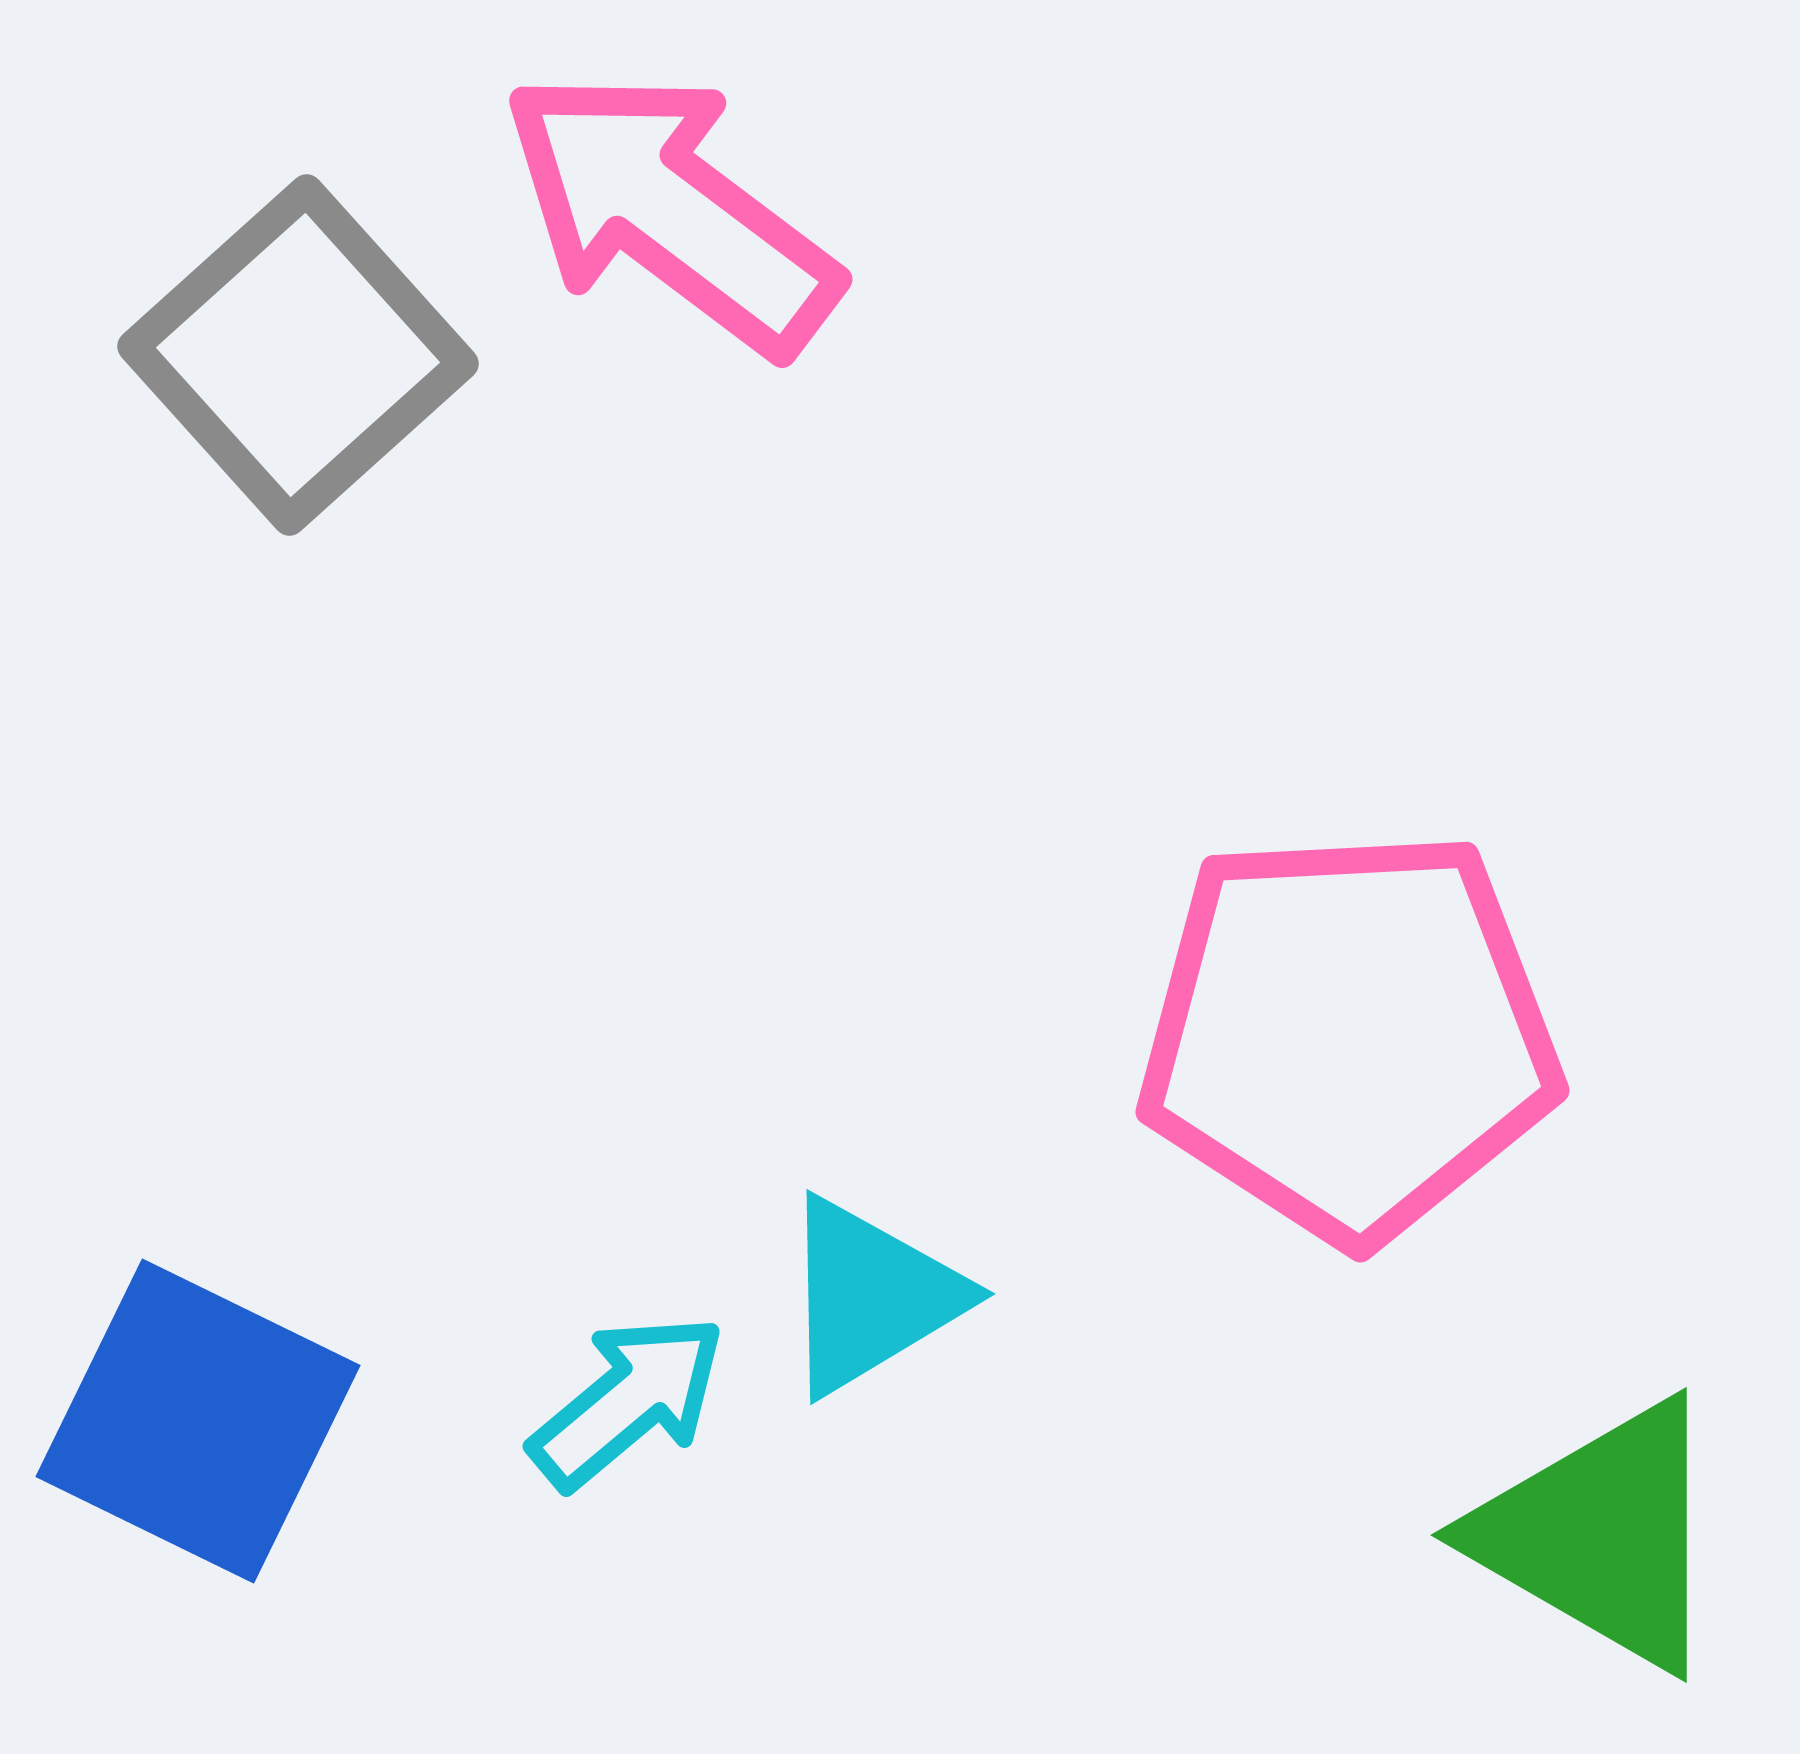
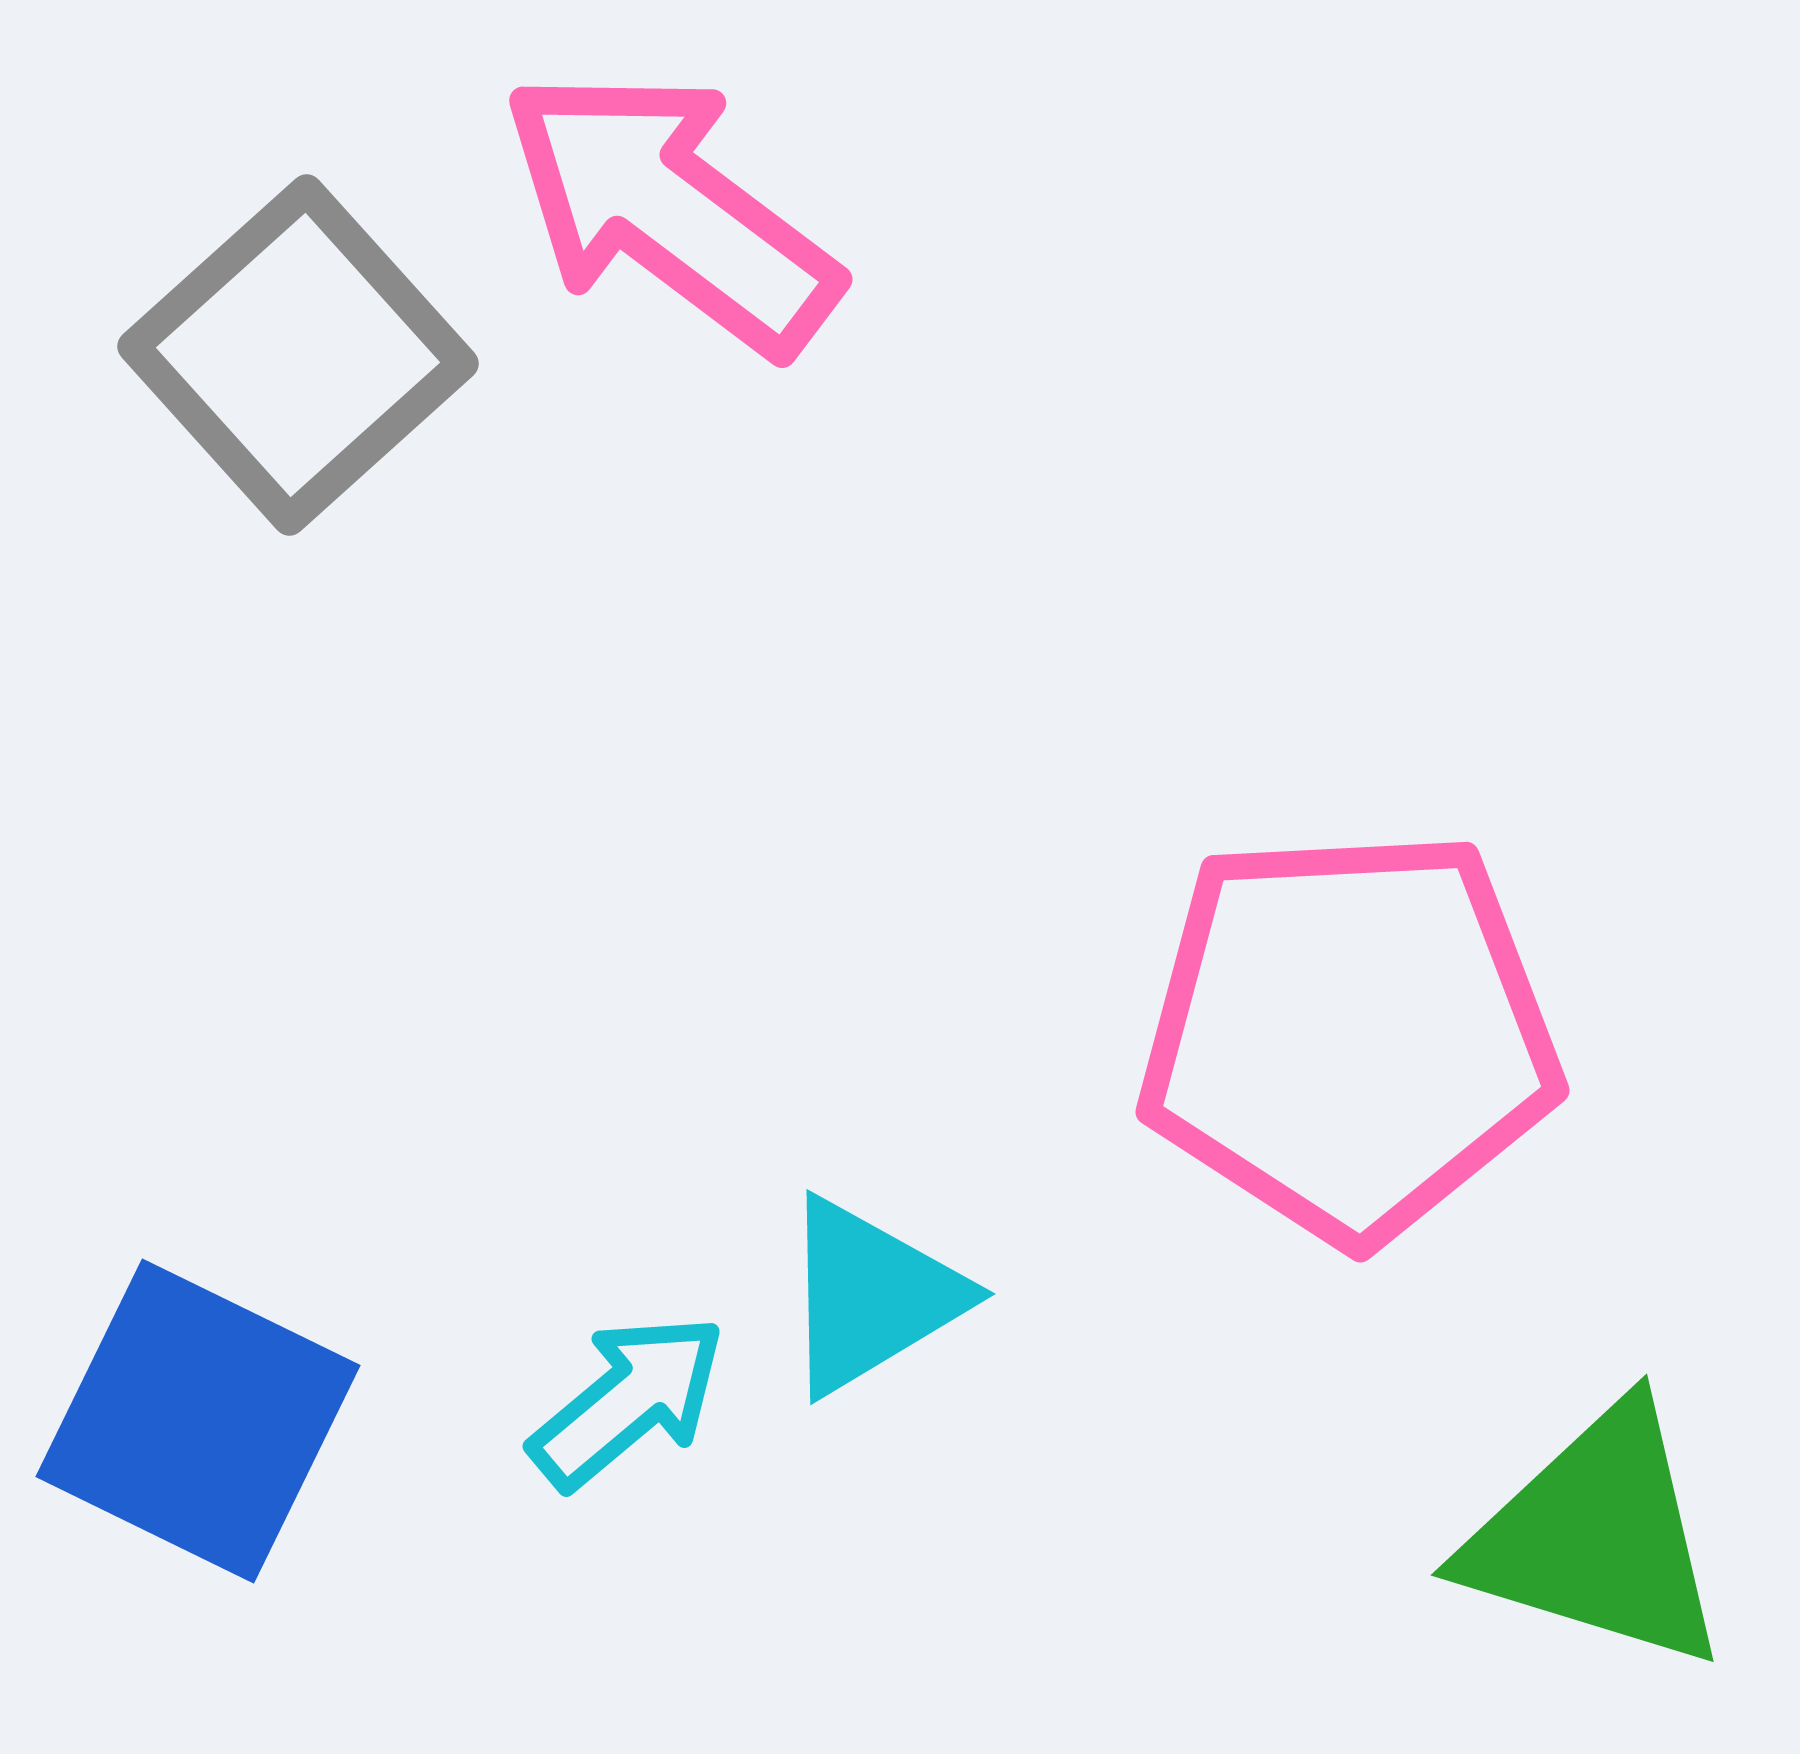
green triangle: moved 4 px left, 2 px down; rotated 13 degrees counterclockwise
